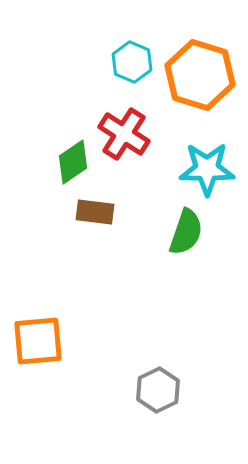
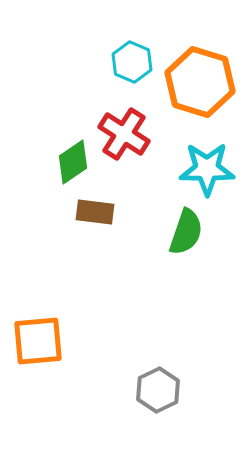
orange hexagon: moved 7 px down
